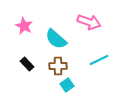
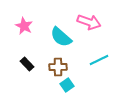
cyan semicircle: moved 5 px right, 2 px up
brown cross: moved 1 px down
